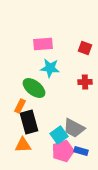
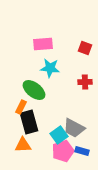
green ellipse: moved 2 px down
orange rectangle: moved 1 px right, 1 px down
blue rectangle: moved 1 px right
